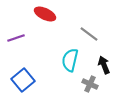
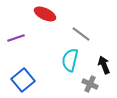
gray line: moved 8 px left
